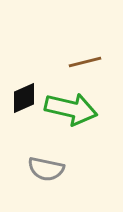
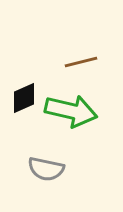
brown line: moved 4 px left
green arrow: moved 2 px down
